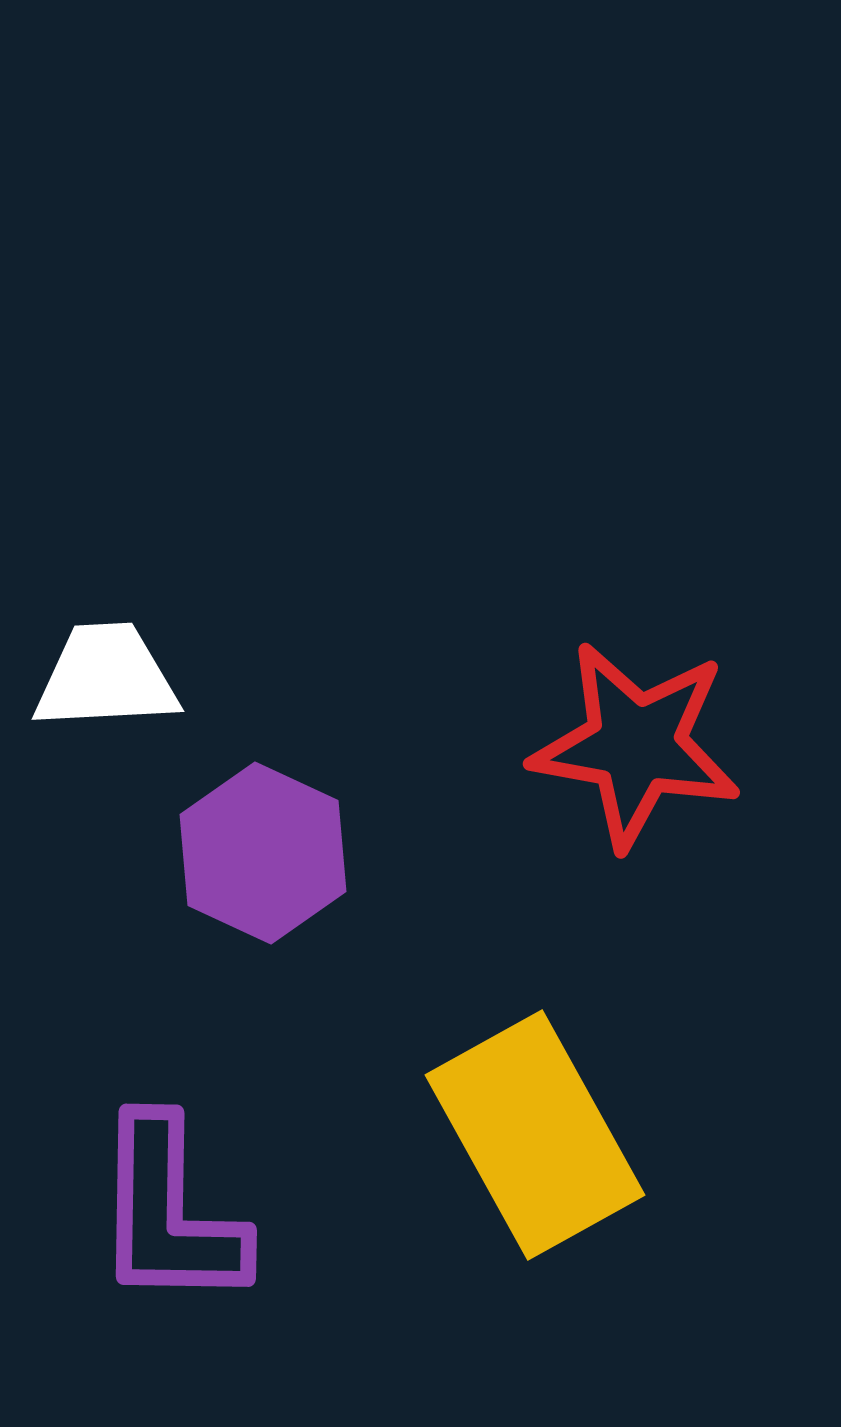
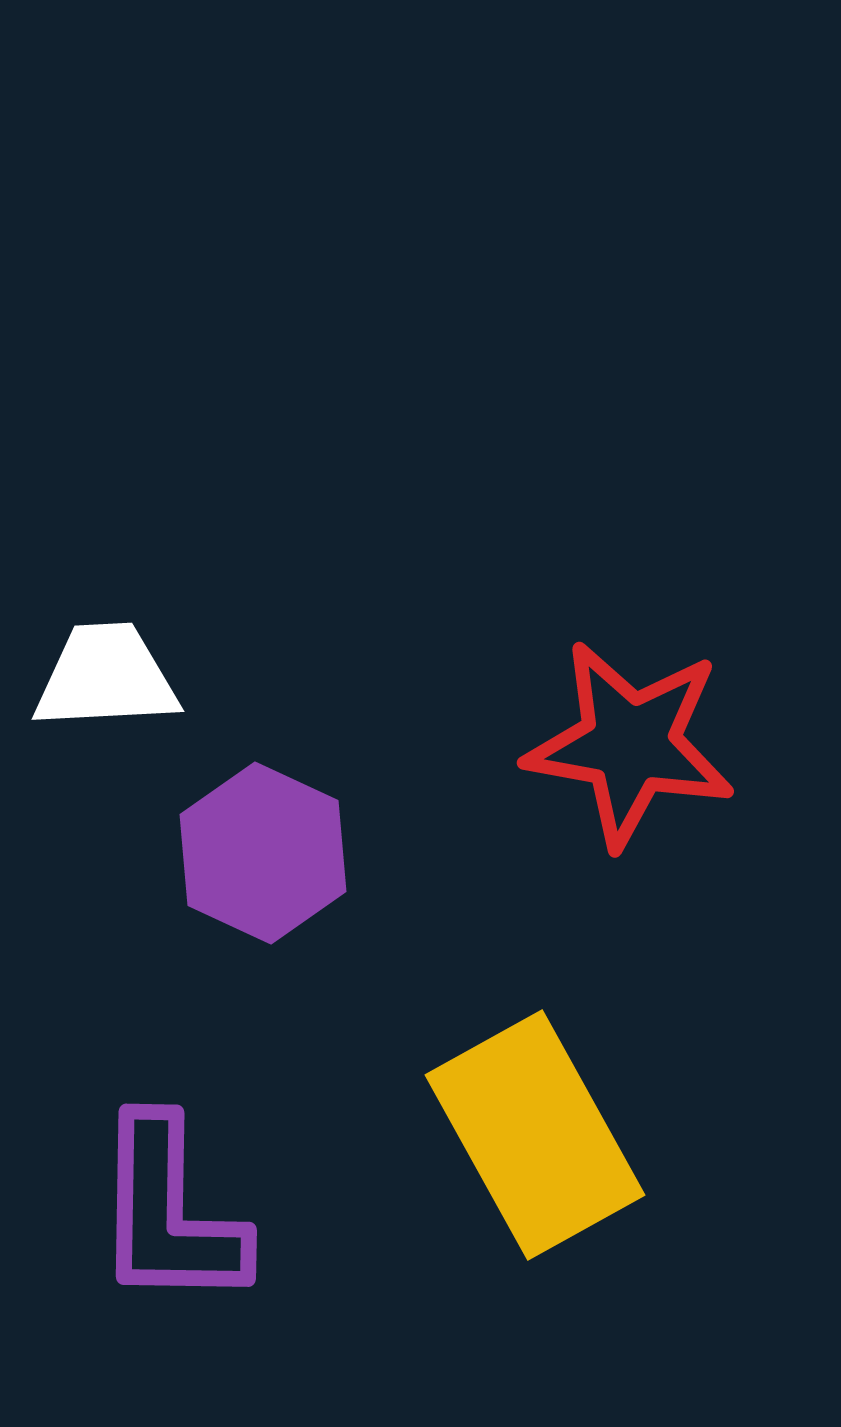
red star: moved 6 px left, 1 px up
